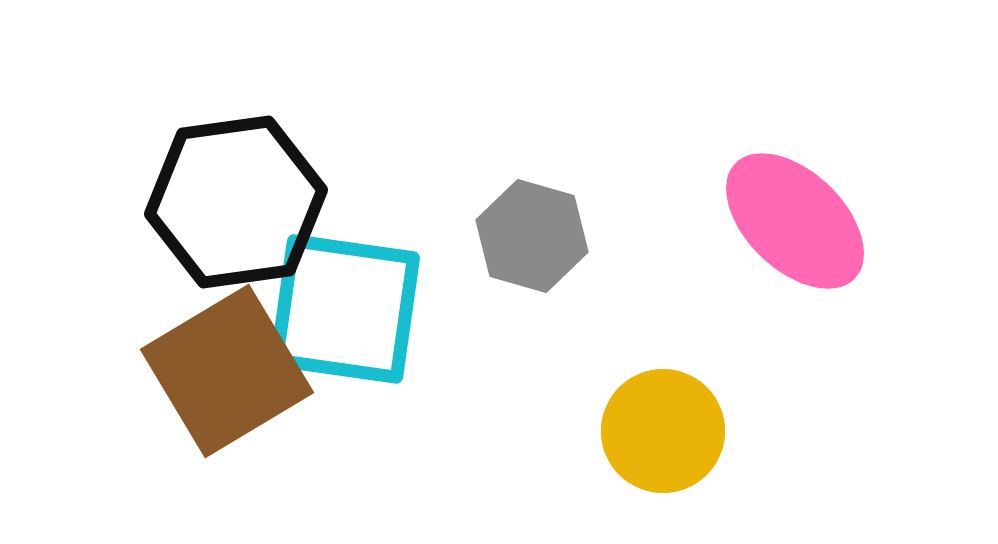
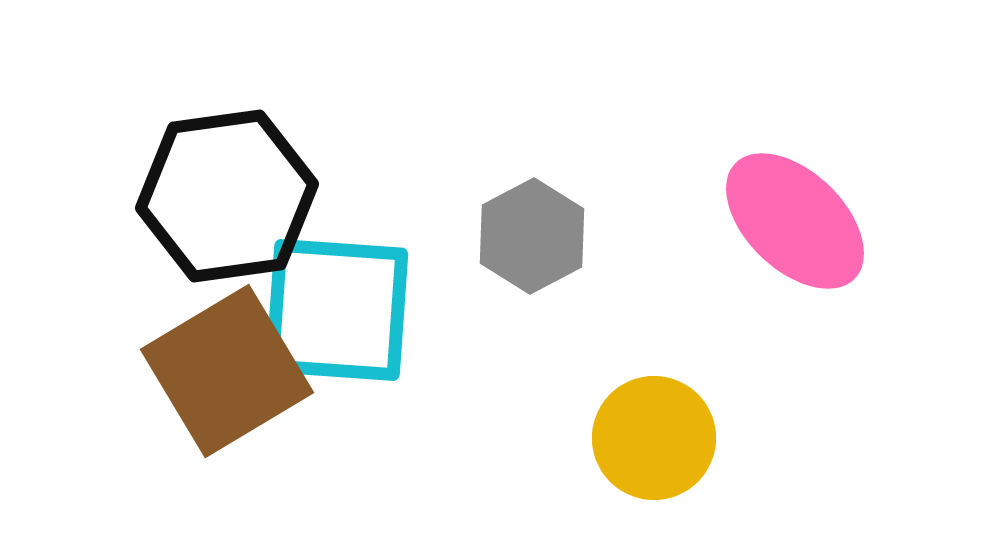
black hexagon: moved 9 px left, 6 px up
gray hexagon: rotated 16 degrees clockwise
cyan square: moved 8 px left, 1 px down; rotated 4 degrees counterclockwise
yellow circle: moved 9 px left, 7 px down
